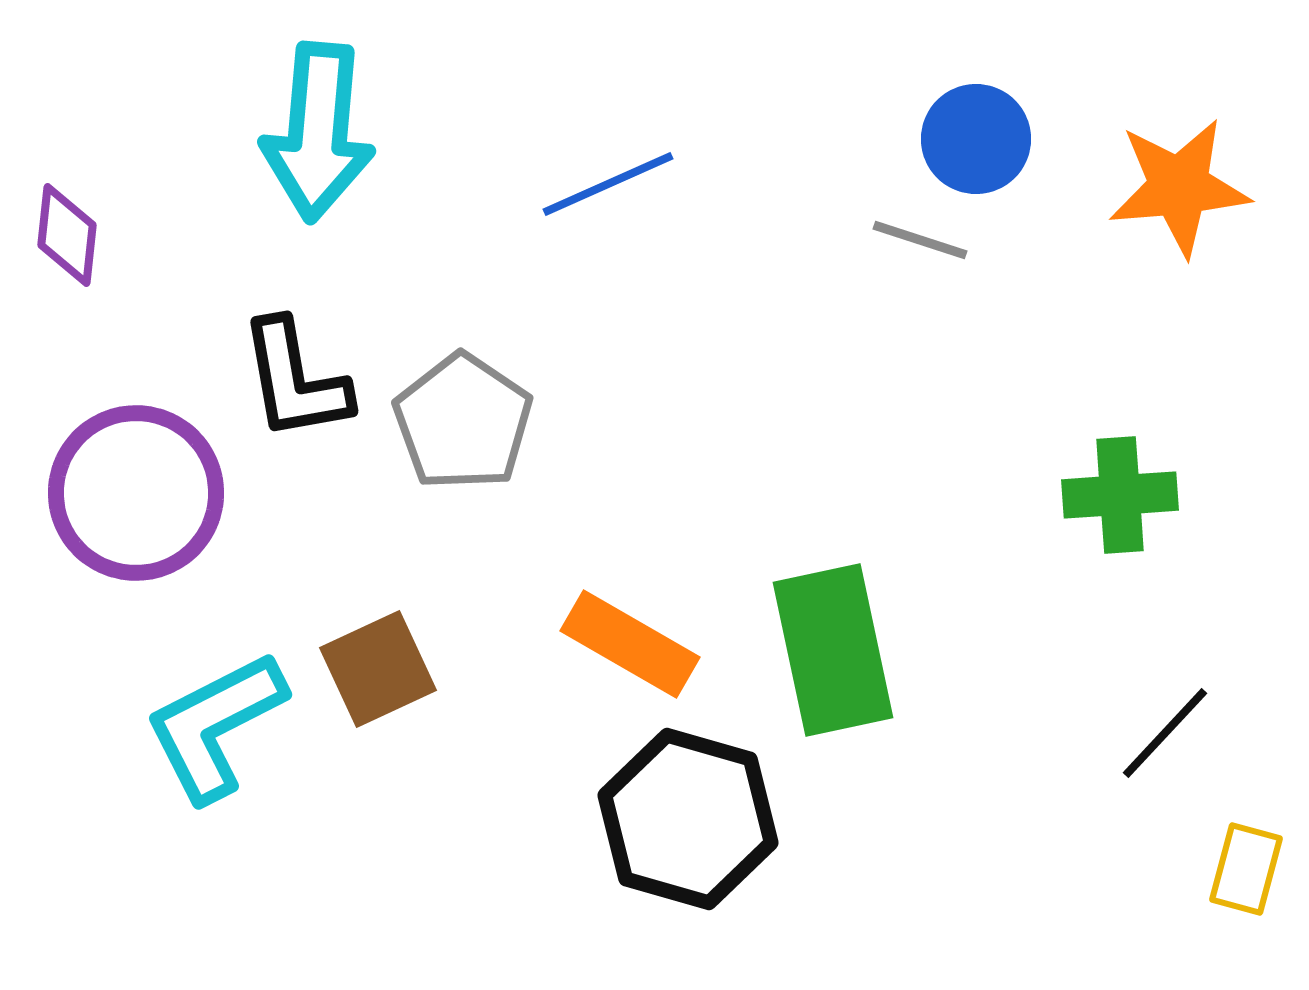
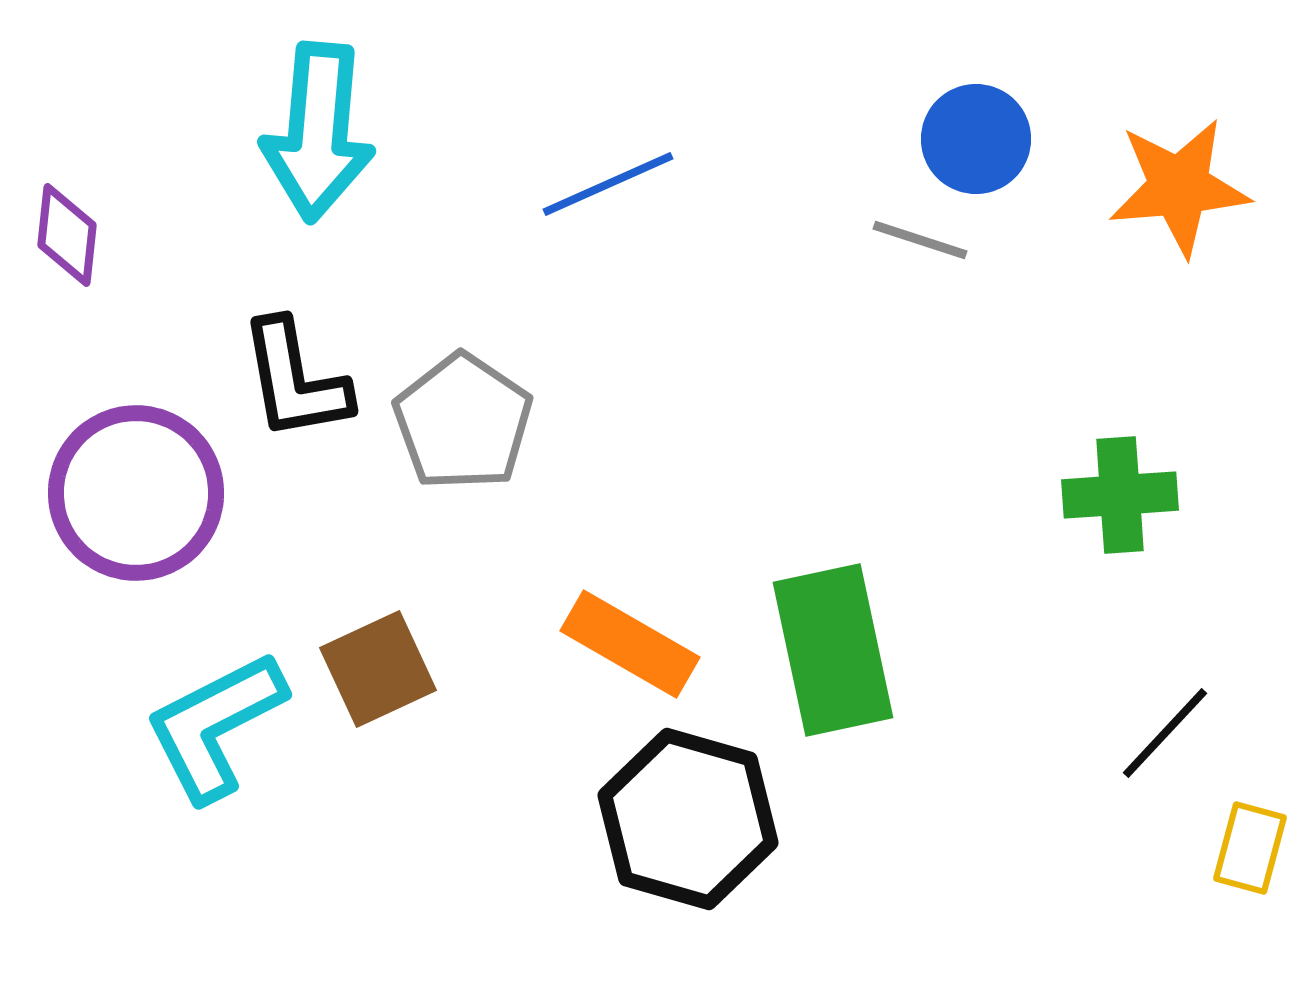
yellow rectangle: moved 4 px right, 21 px up
